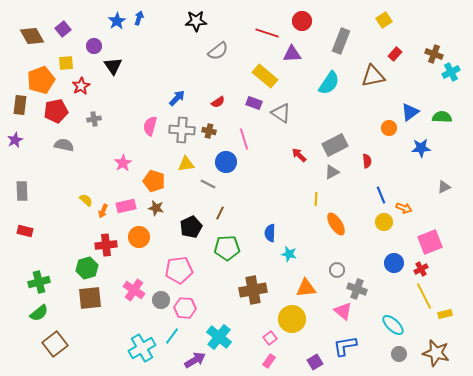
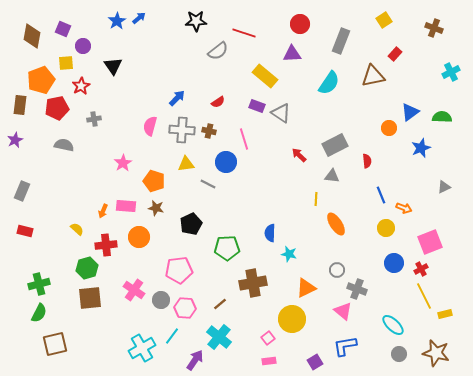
blue arrow at (139, 18): rotated 32 degrees clockwise
red circle at (302, 21): moved 2 px left, 3 px down
purple square at (63, 29): rotated 28 degrees counterclockwise
red line at (267, 33): moved 23 px left
brown diamond at (32, 36): rotated 40 degrees clockwise
purple circle at (94, 46): moved 11 px left
brown cross at (434, 54): moved 26 px up
purple rectangle at (254, 103): moved 3 px right, 3 px down
red pentagon at (56, 111): moved 1 px right, 3 px up
blue star at (421, 148): rotated 18 degrees counterclockwise
gray triangle at (332, 172): moved 4 px down; rotated 35 degrees clockwise
gray rectangle at (22, 191): rotated 24 degrees clockwise
yellow semicircle at (86, 200): moved 9 px left, 29 px down
pink rectangle at (126, 206): rotated 18 degrees clockwise
brown line at (220, 213): moved 91 px down; rotated 24 degrees clockwise
yellow circle at (384, 222): moved 2 px right, 6 px down
black pentagon at (191, 227): moved 3 px up
green cross at (39, 282): moved 2 px down
orange triangle at (306, 288): rotated 20 degrees counterclockwise
brown cross at (253, 290): moved 7 px up
green semicircle at (39, 313): rotated 24 degrees counterclockwise
pink square at (270, 338): moved 2 px left
brown square at (55, 344): rotated 25 degrees clockwise
purple arrow at (195, 360): rotated 25 degrees counterclockwise
pink rectangle at (269, 361): rotated 48 degrees clockwise
